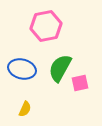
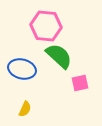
pink hexagon: rotated 16 degrees clockwise
green semicircle: moved 1 px left, 12 px up; rotated 104 degrees clockwise
